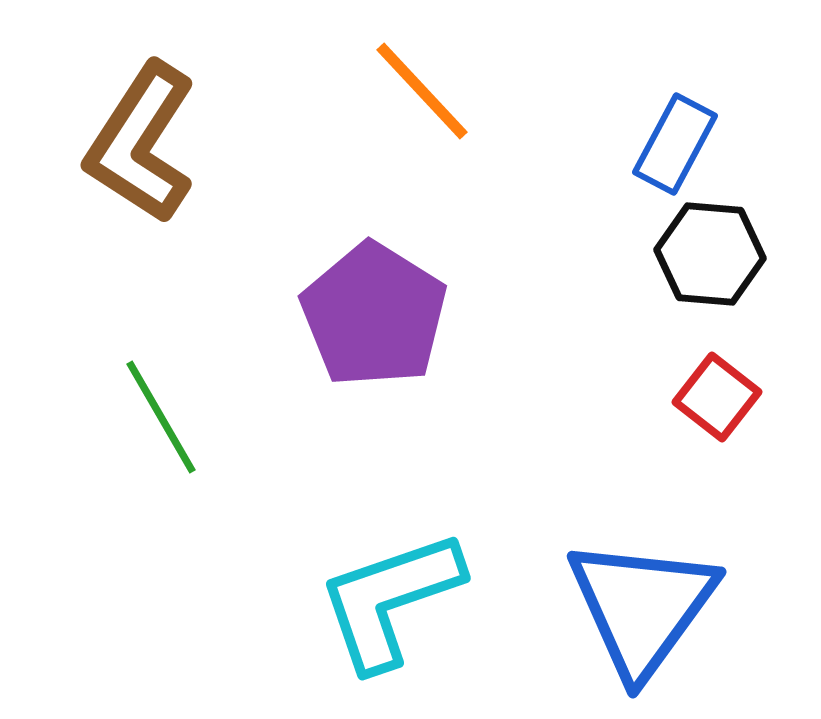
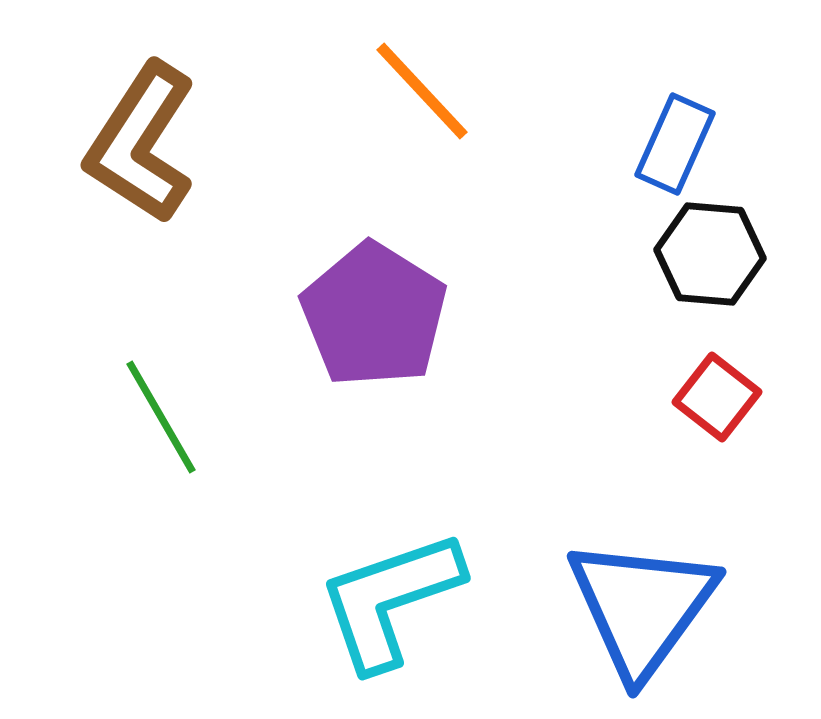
blue rectangle: rotated 4 degrees counterclockwise
